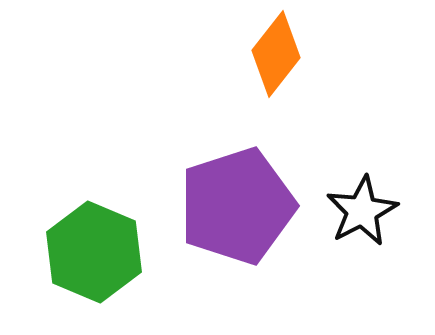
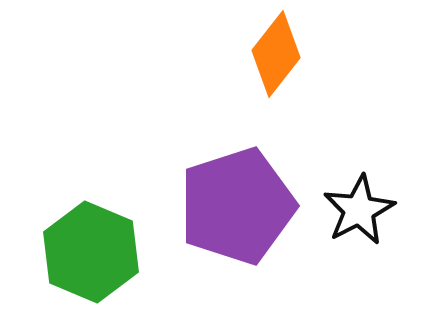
black star: moved 3 px left, 1 px up
green hexagon: moved 3 px left
